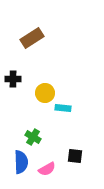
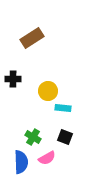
yellow circle: moved 3 px right, 2 px up
black square: moved 10 px left, 19 px up; rotated 14 degrees clockwise
pink semicircle: moved 11 px up
